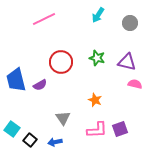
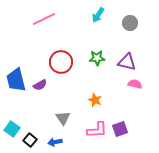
green star: rotated 21 degrees counterclockwise
